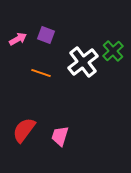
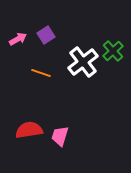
purple square: rotated 36 degrees clockwise
red semicircle: moved 5 px right; rotated 44 degrees clockwise
